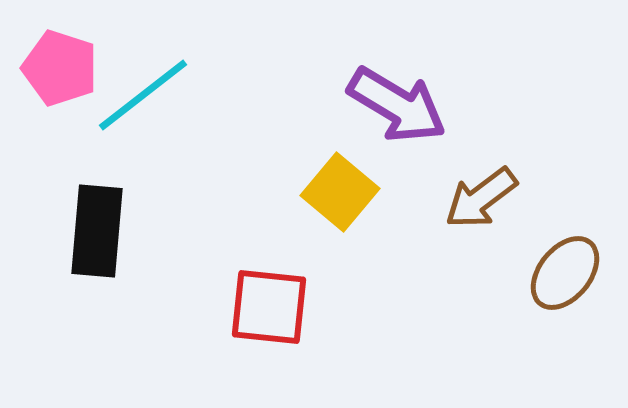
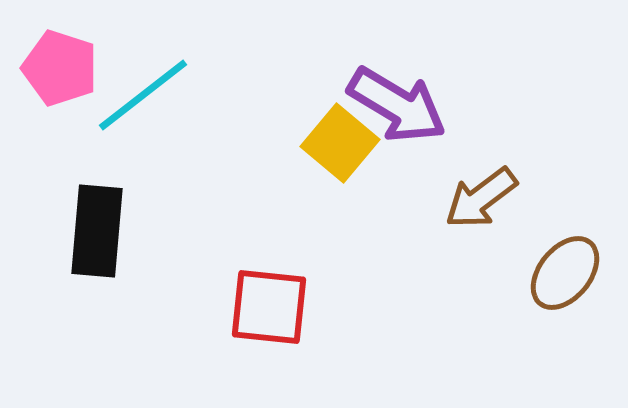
yellow square: moved 49 px up
